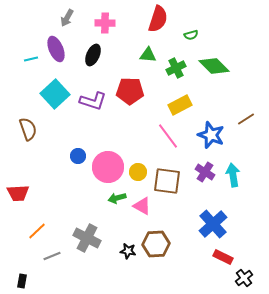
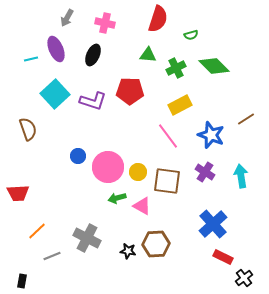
pink cross: rotated 12 degrees clockwise
cyan arrow: moved 8 px right, 1 px down
